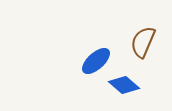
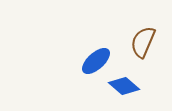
blue diamond: moved 1 px down
